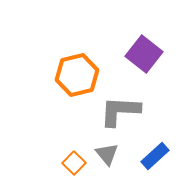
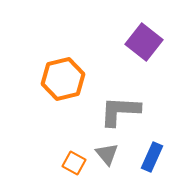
purple square: moved 12 px up
orange hexagon: moved 14 px left, 4 px down
blue rectangle: moved 3 px left, 1 px down; rotated 24 degrees counterclockwise
orange square: rotated 15 degrees counterclockwise
